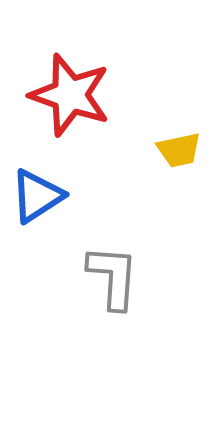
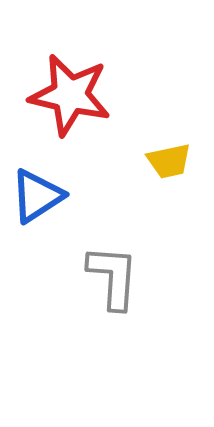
red star: rotated 6 degrees counterclockwise
yellow trapezoid: moved 10 px left, 11 px down
